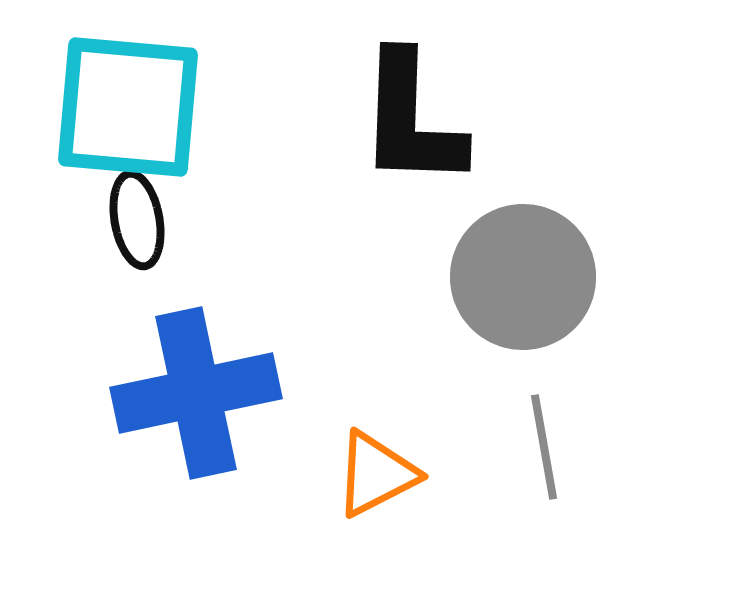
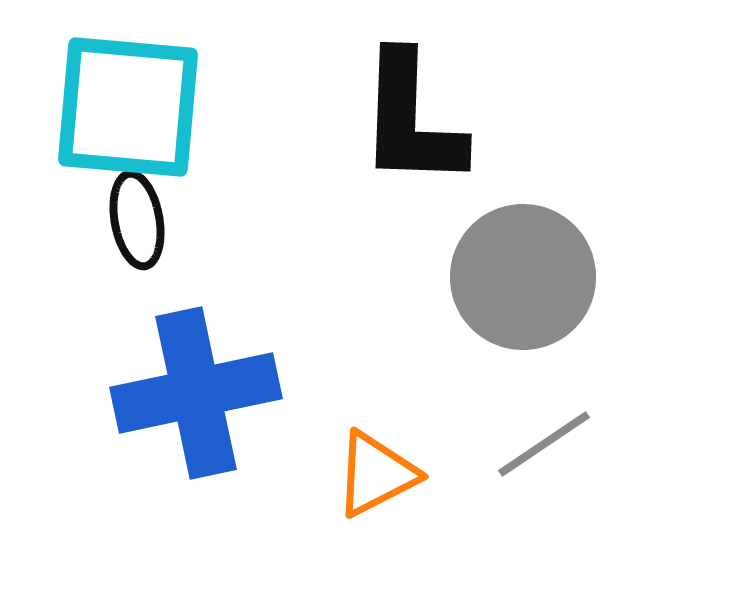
gray line: moved 3 px up; rotated 66 degrees clockwise
